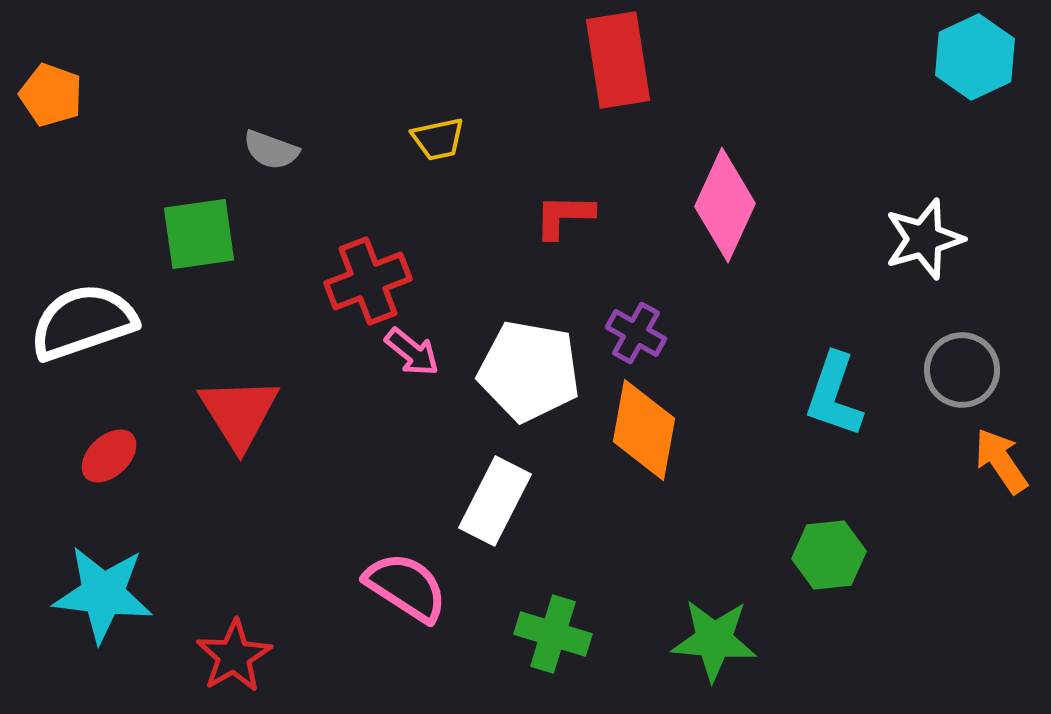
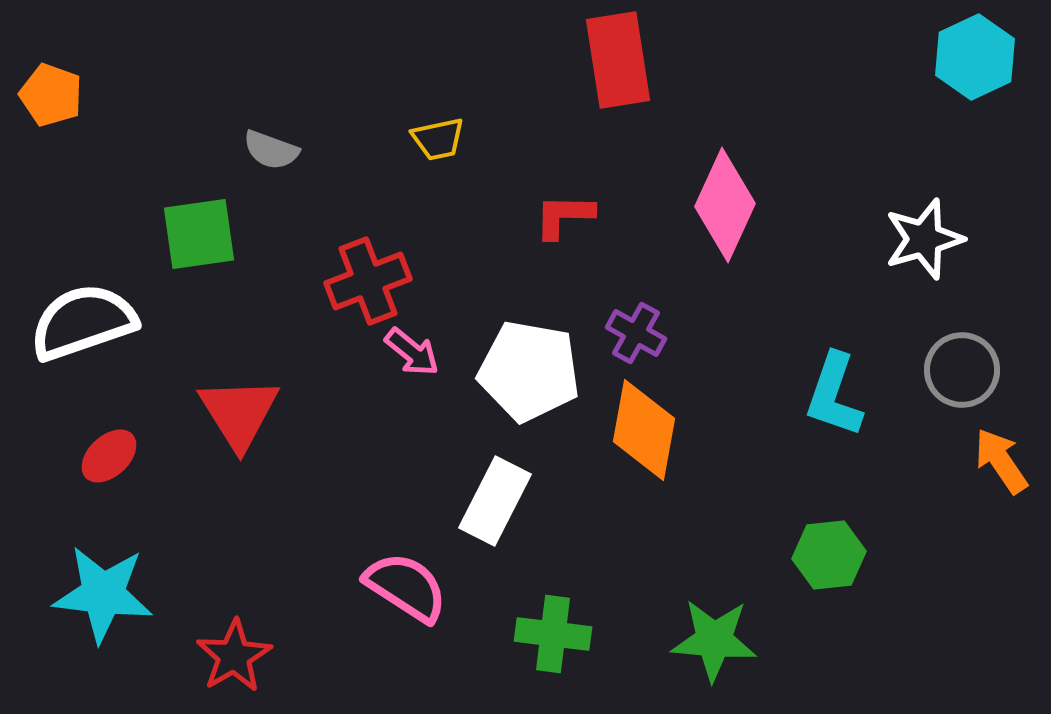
green cross: rotated 10 degrees counterclockwise
